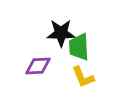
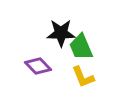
green trapezoid: moved 2 px right; rotated 20 degrees counterclockwise
purple diamond: rotated 48 degrees clockwise
